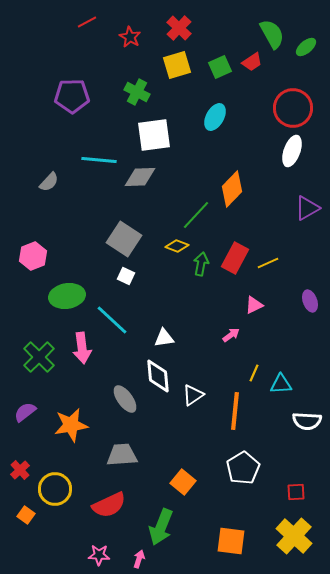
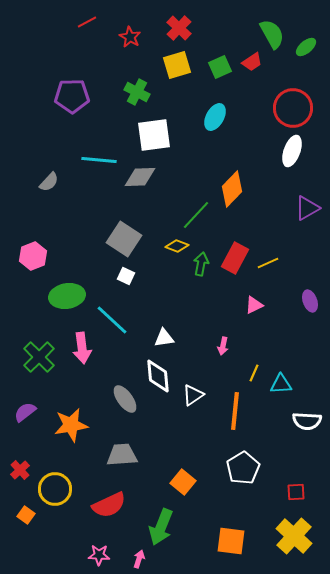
pink arrow at (231, 335): moved 8 px left, 11 px down; rotated 138 degrees clockwise
